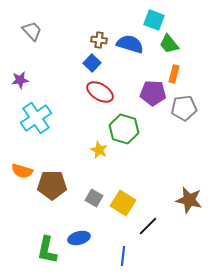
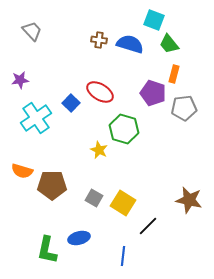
blue square: moved 21 px left, 40 px down
purple pentagon: rotated 15 degrees clockwise
